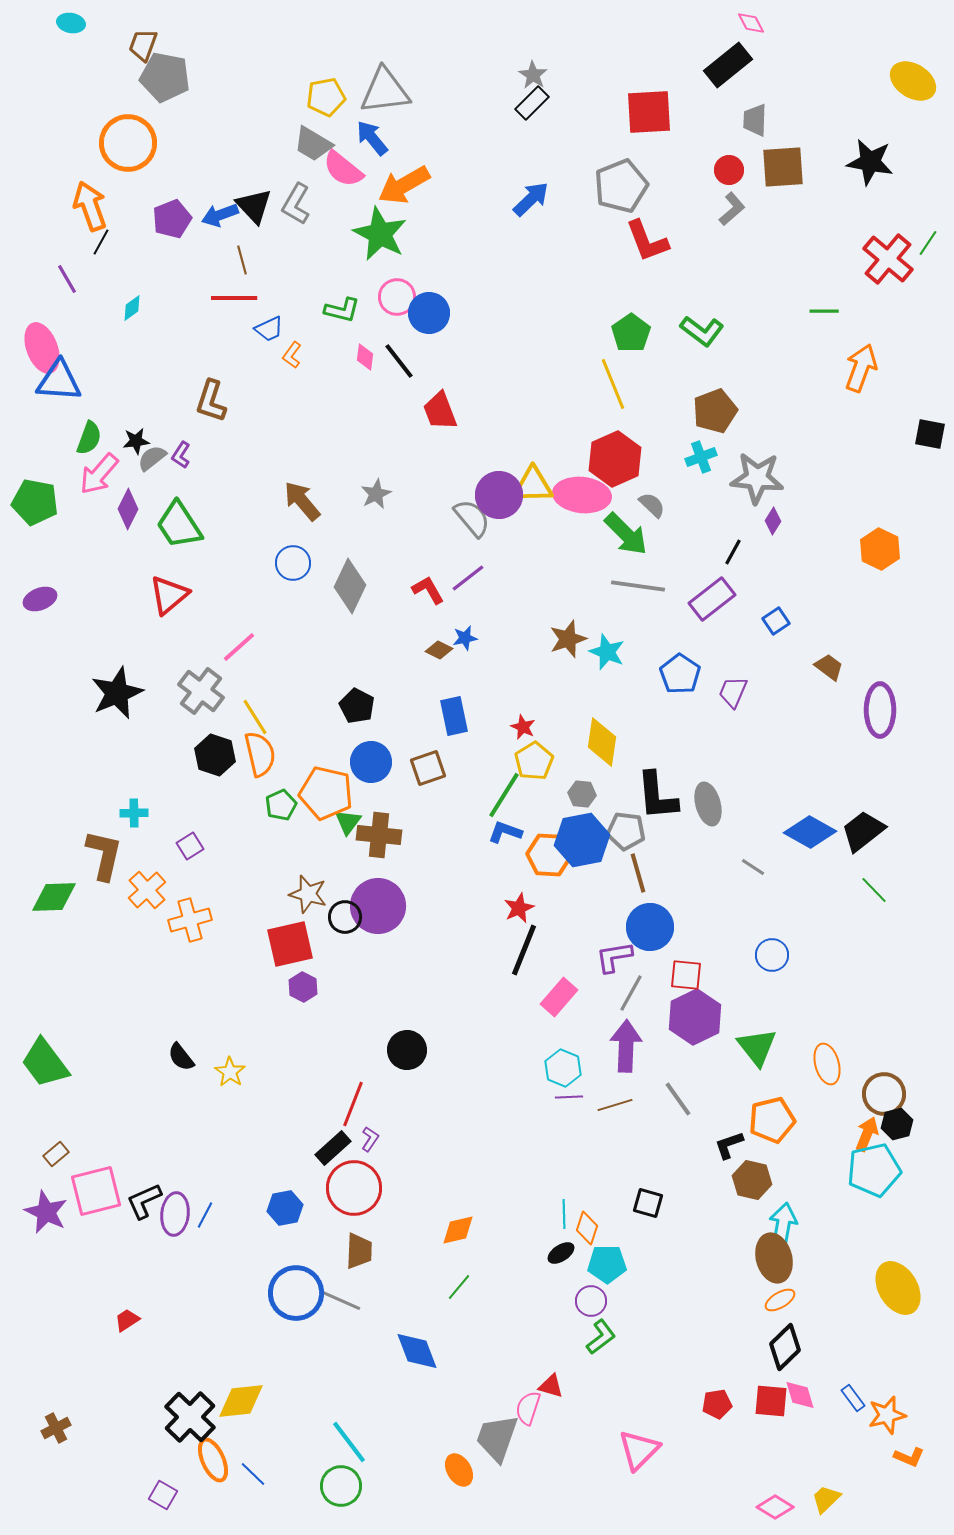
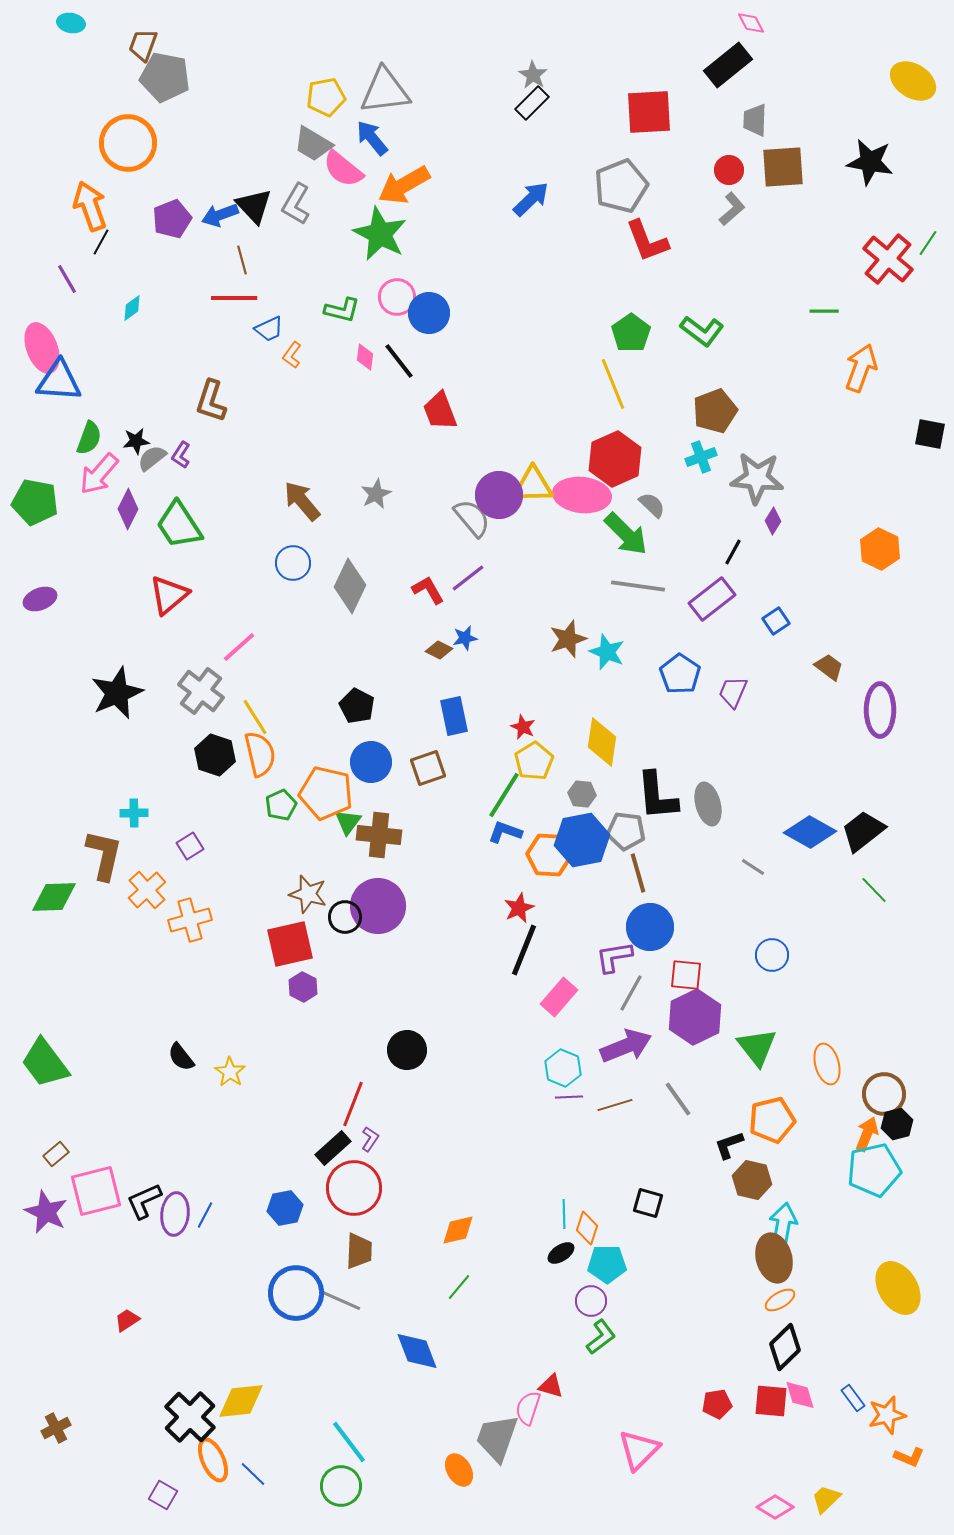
purple arrow at (626, 1046): rotated 66 degrees clockwise
